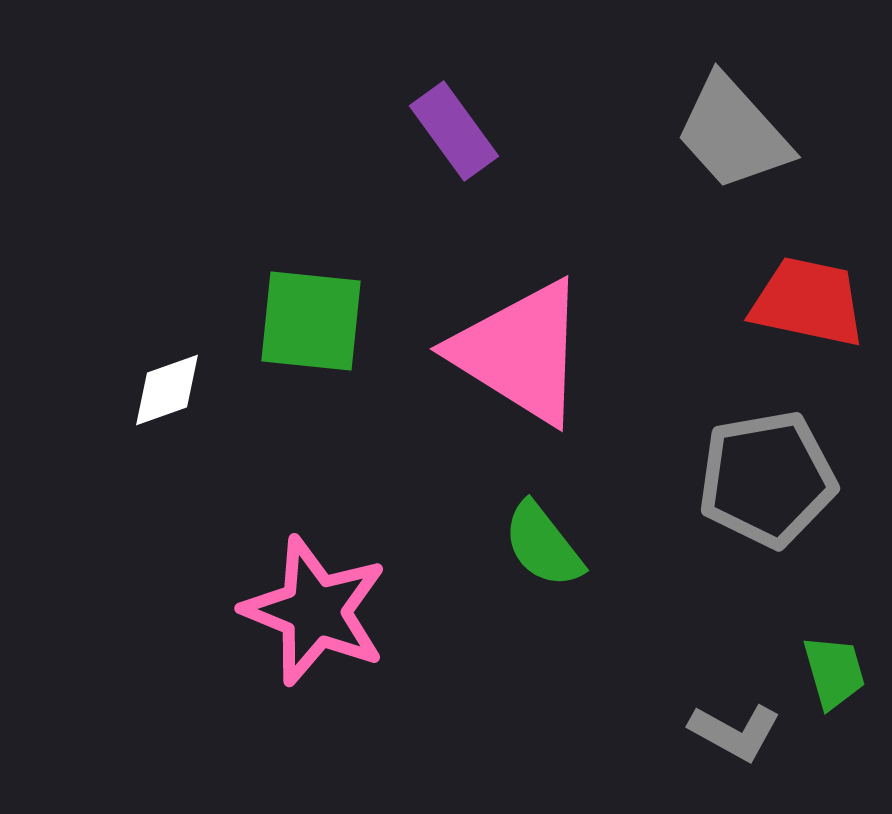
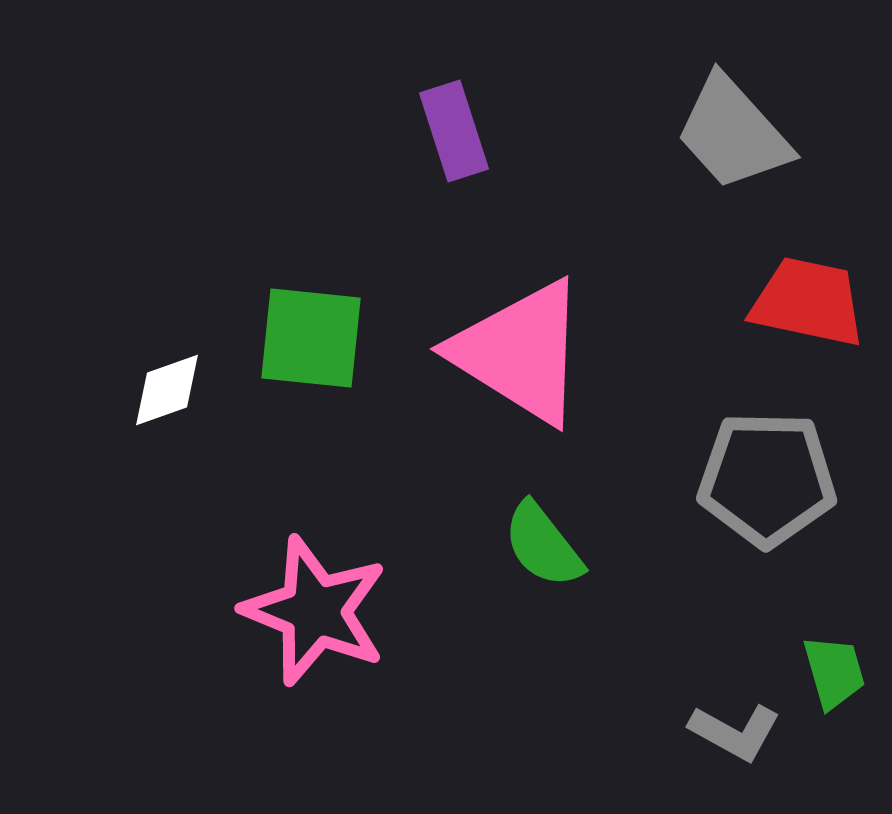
purple rectangle: rotated 18 degrees clockwise
green square: moved 17 px down
gray pentagon: rotated 11 degrees clockwise
